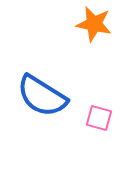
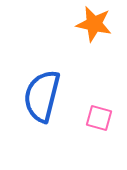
blue semicircle: rotated 72 degrees clockwise
